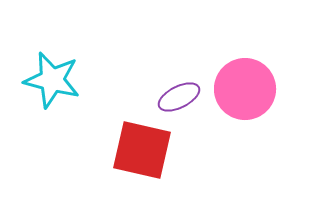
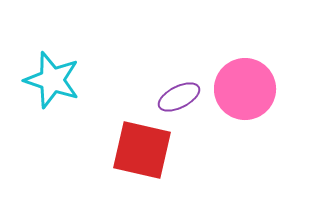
cyan star: rotated 4 degrees clockwise
